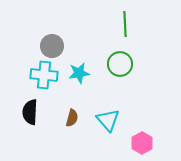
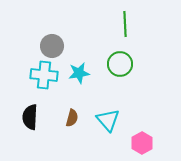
black semicircle: moved 5 px down
